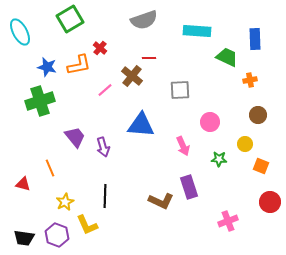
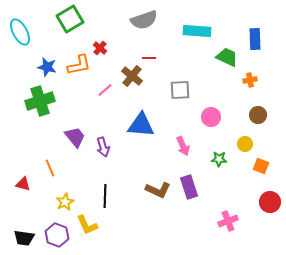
pink circle: moved 1 px right, 5 px up
brown L-shape: moved 3 px left, 11 px up
